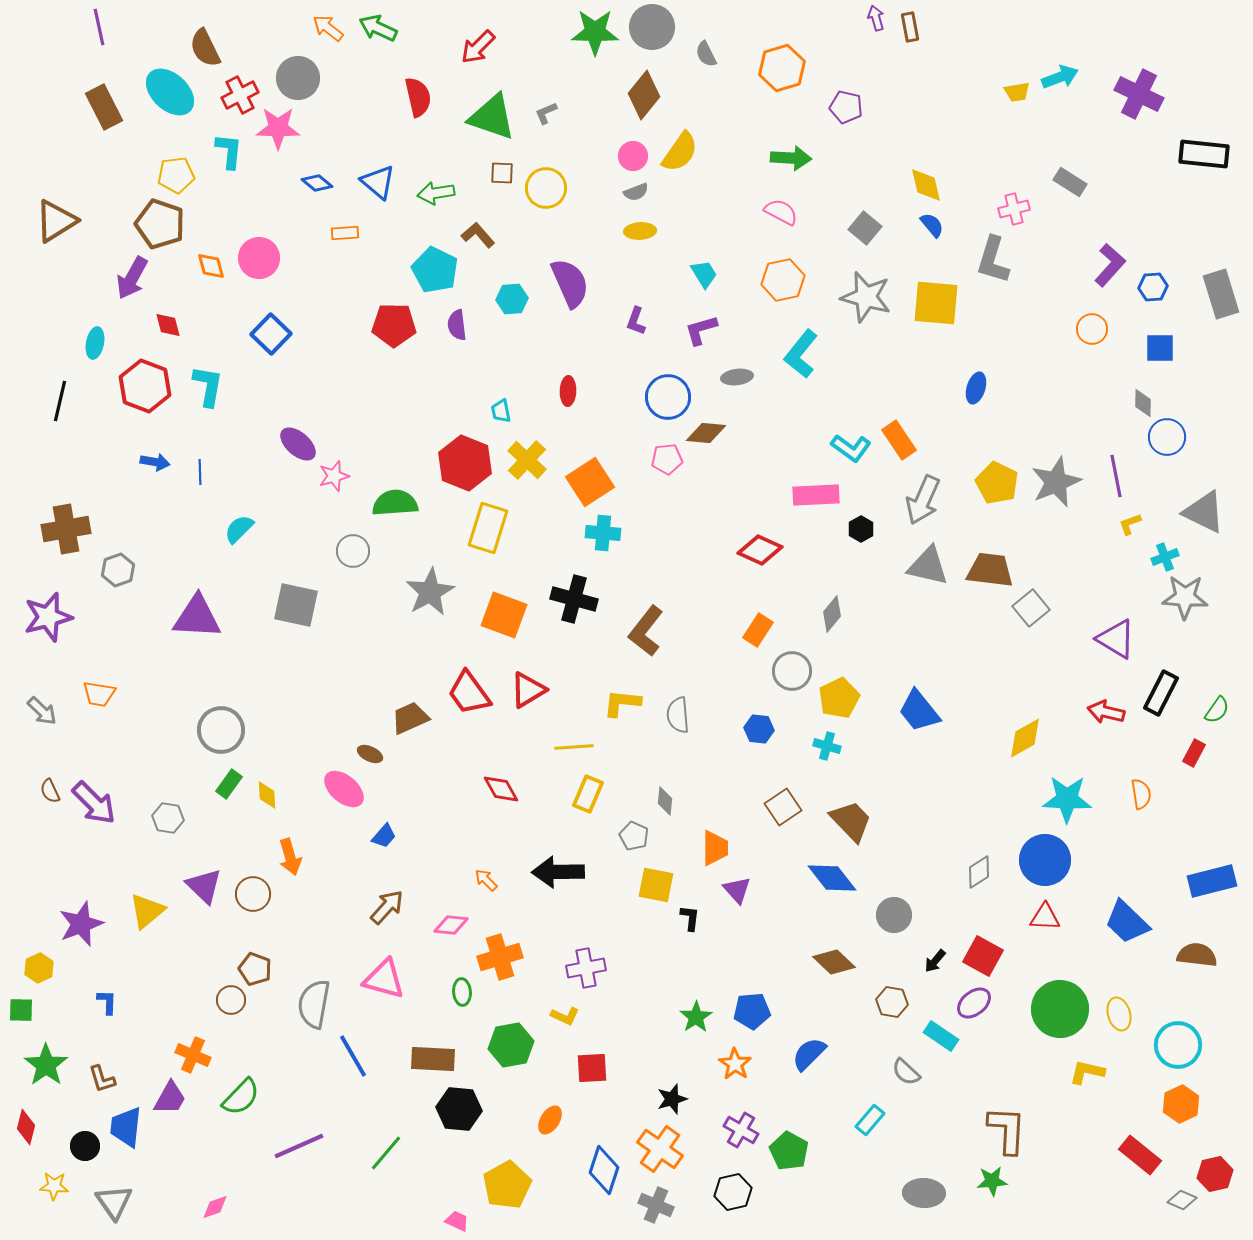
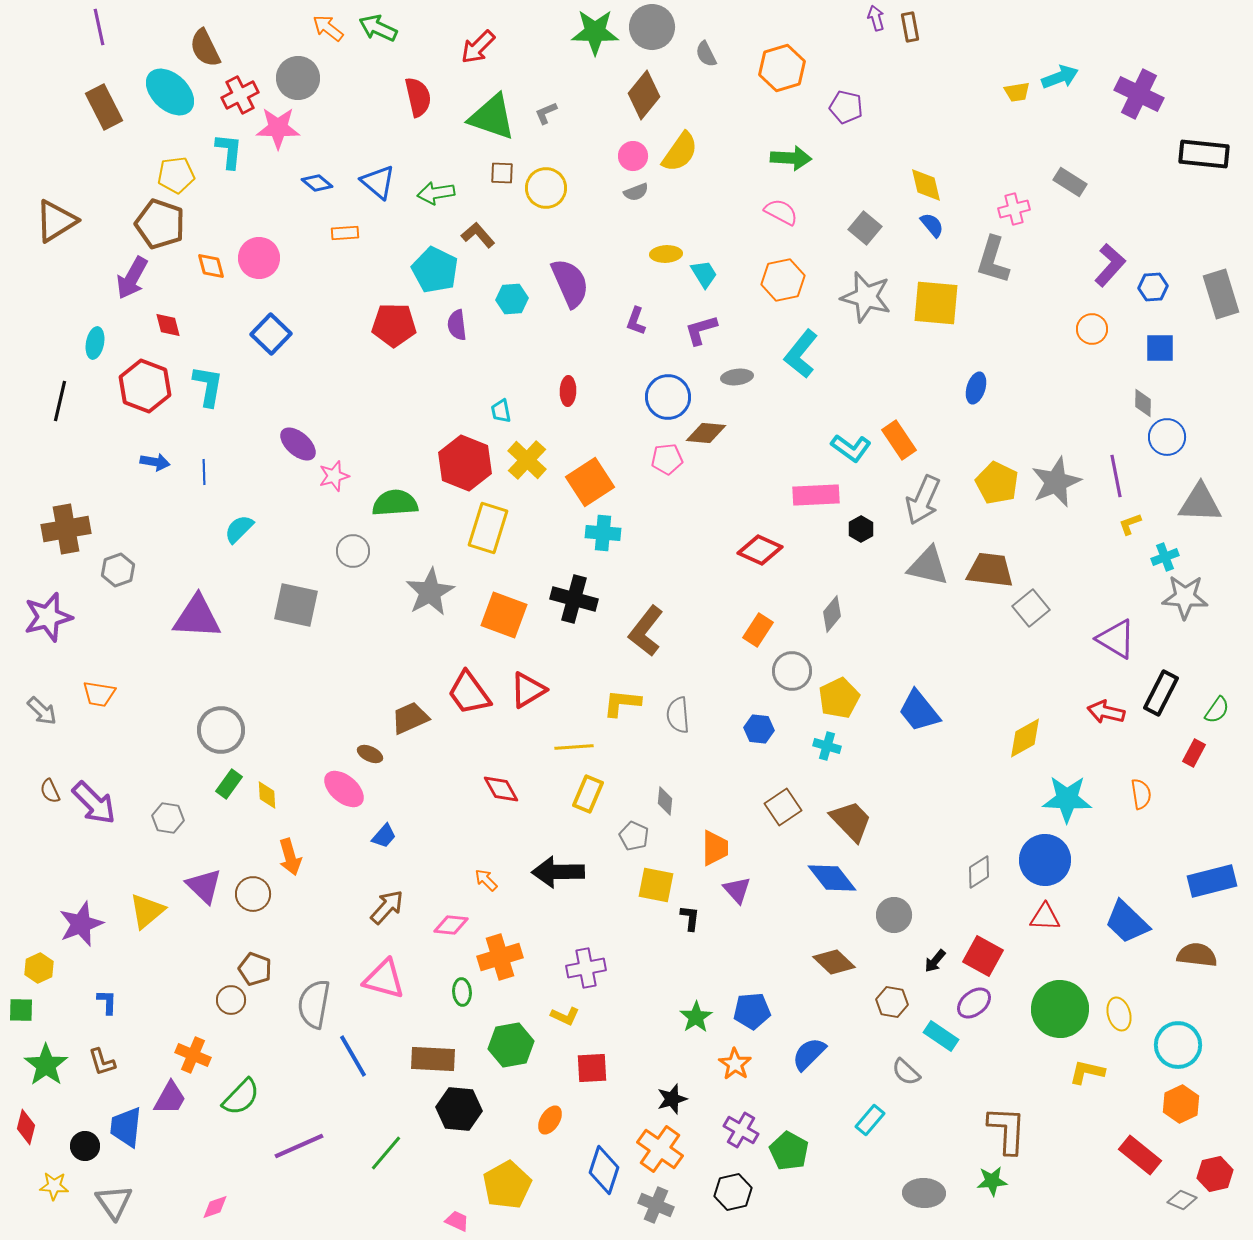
yellow ellipse at (640, 231): moved 26 px right, 23 px down
blue line at (200, 472): moved 4 px right
gray triangle at (1204, 512): moved 4 px left, 9 px up; rotated 24 degrees counterclockwise
brown L-shape at (102, 1079): moved 17 px up
